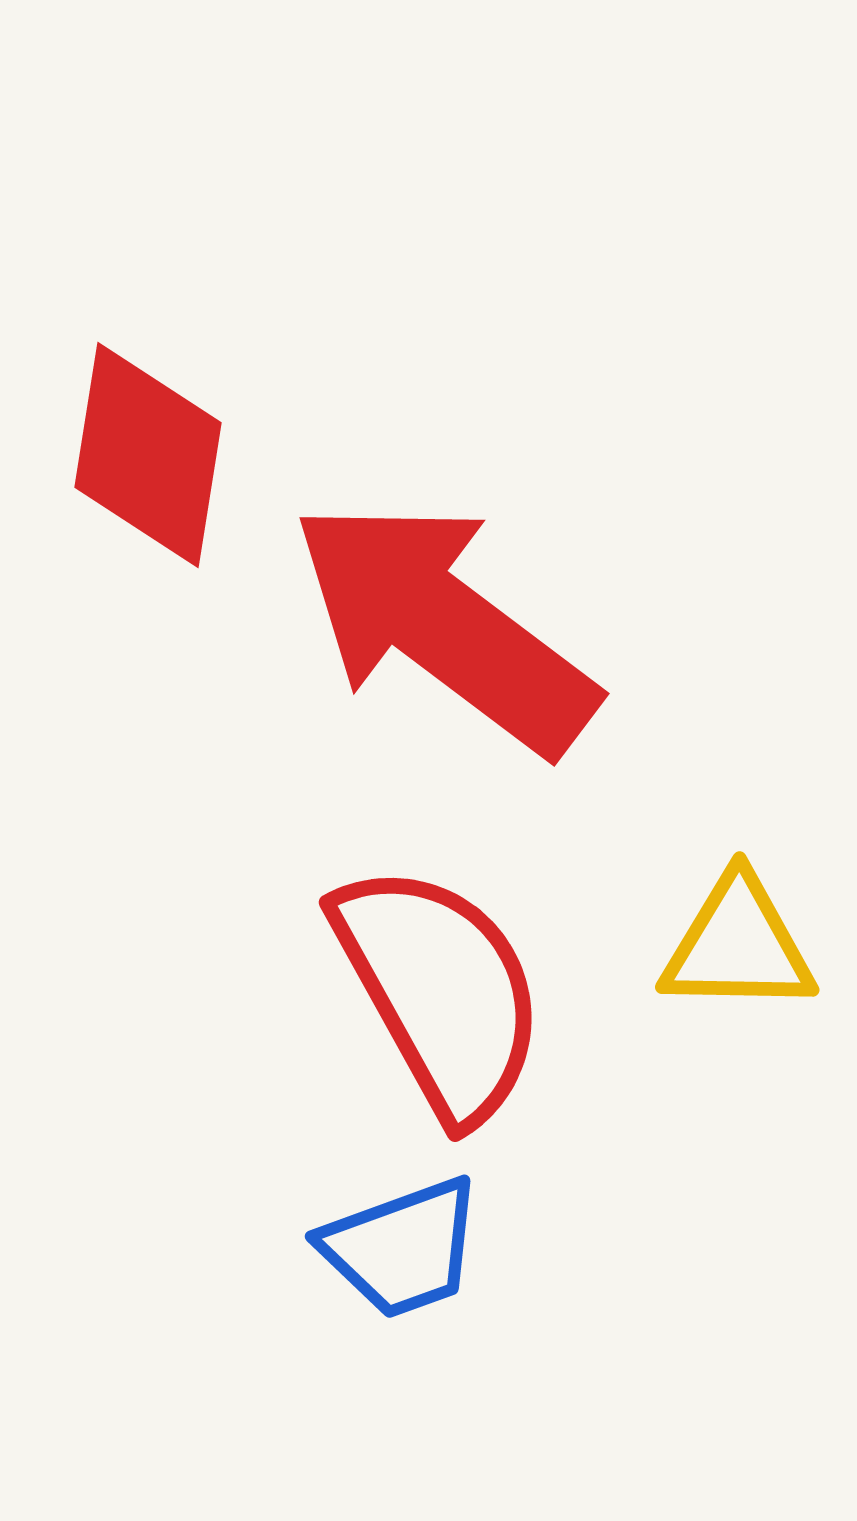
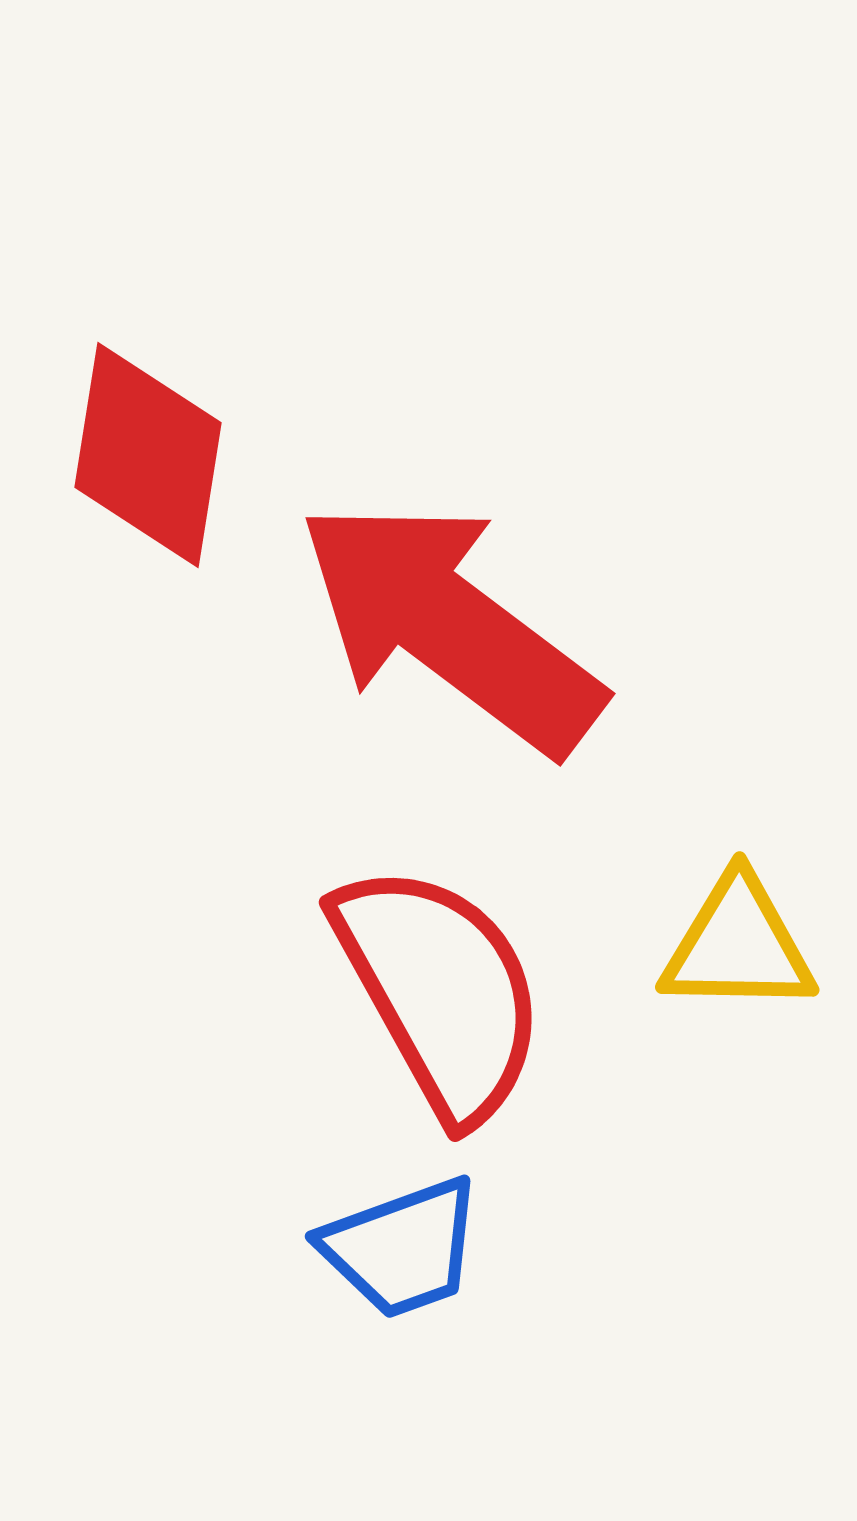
red arrow: moved 6 px right
